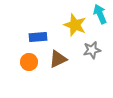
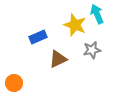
cyan arrow: moved 3 px left
blue rectangle: rotated 18 degrees counterclockwise
orange circle: moved 15 px left, 21 px down
